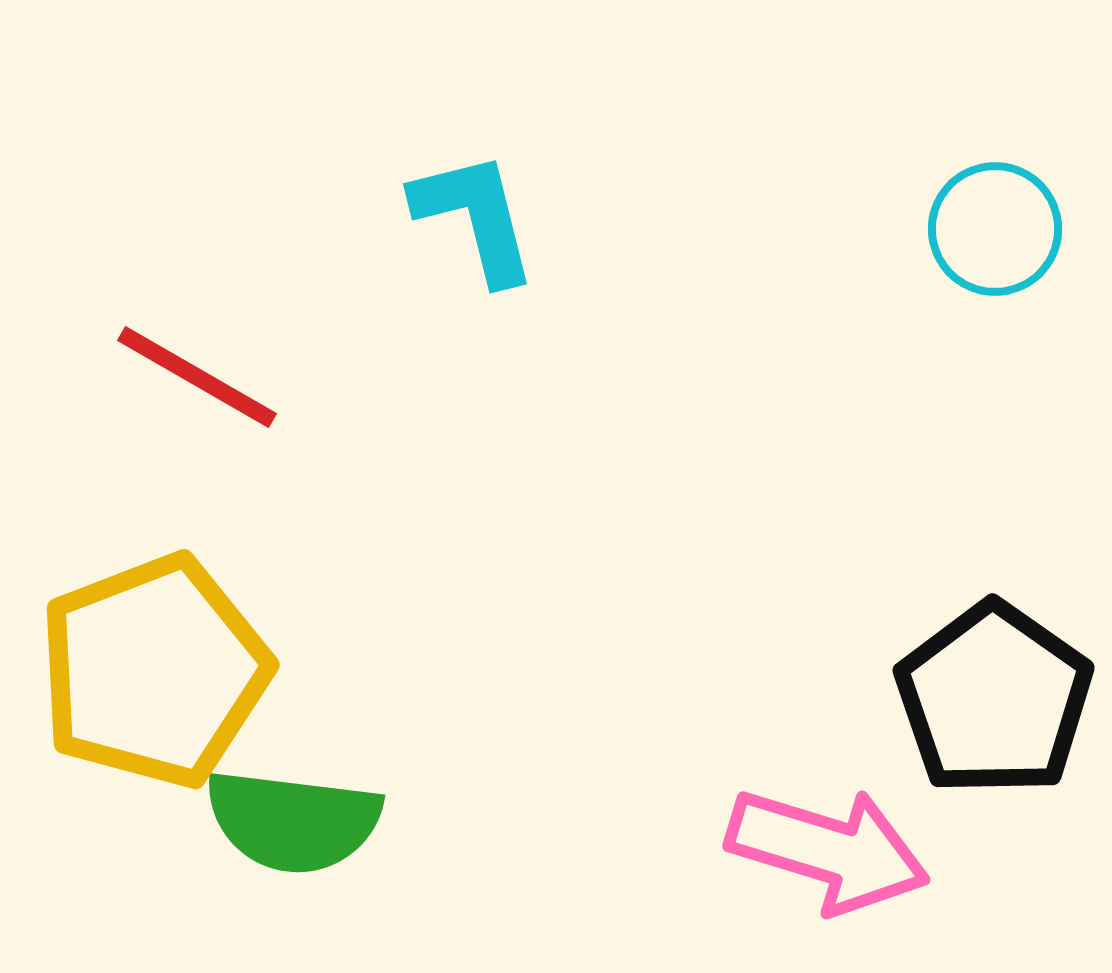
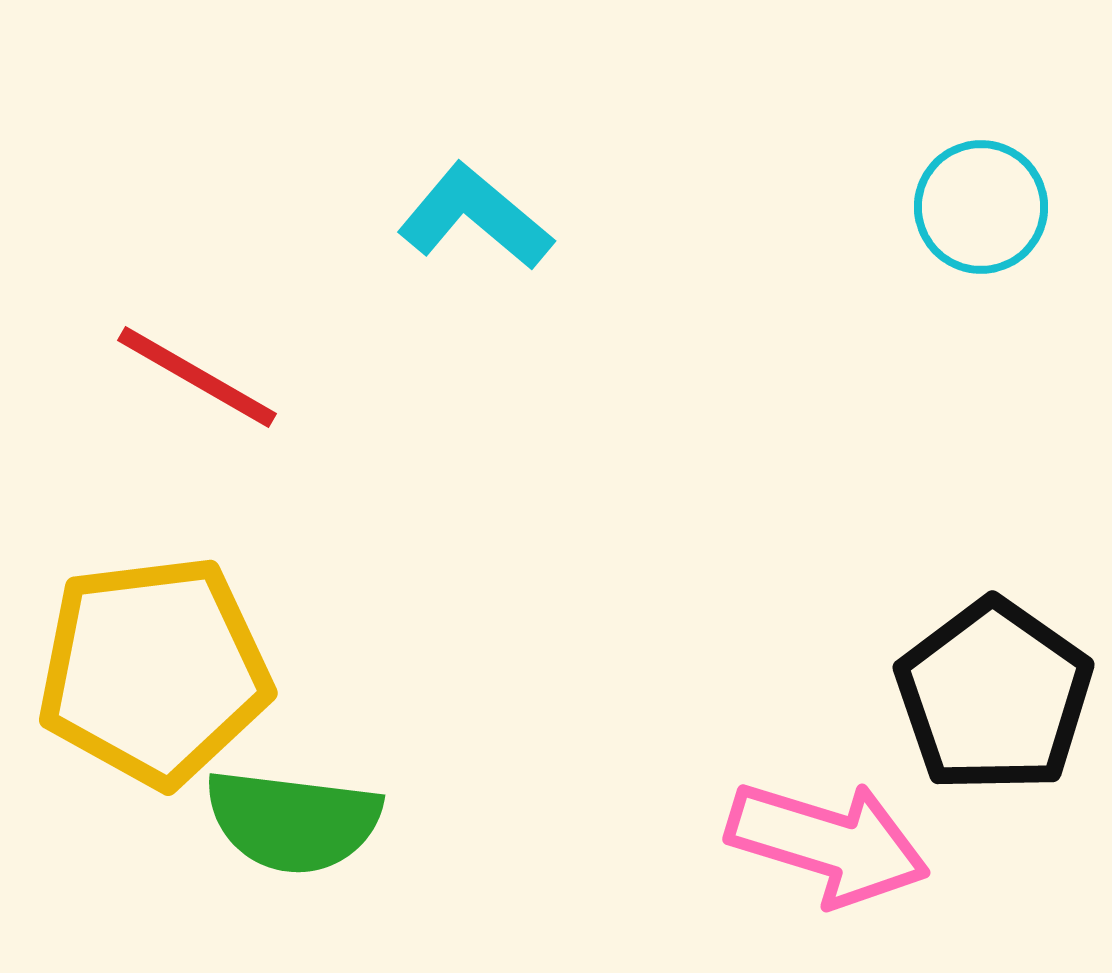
cyan L-shape: rotated 36 degrees counterclockwise
cyan circle: moved 14 px left, 22 px up
yellow pentagon: rotated 14 degrees clockwise
black pentagon: moved 3 px up
pink arrow: moved 7 px up
